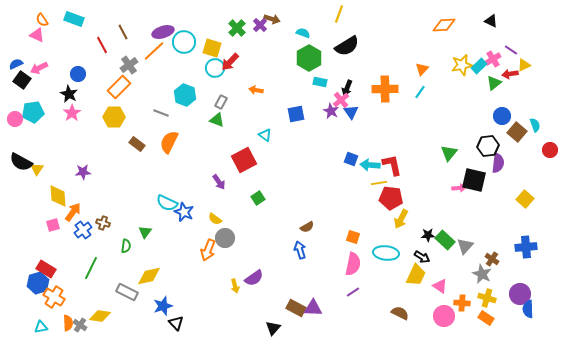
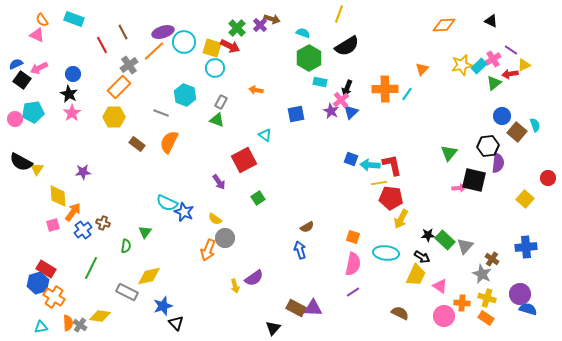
red arrow at (230, 62): moved 16 px up; rotated 108 degrees counterclockwise
blue circle at (78, 74): moved 5 px left
cyan line at (420, 92): moved 13 px left, 2 px down
blue triangle at (351, 112): rotated 21 degrees clockwise
red circle at (550, 150): moved 2 px left, 28 px down
blue semicircle at (528, 309): rotated 108 degrees clockwise
